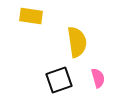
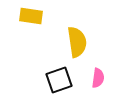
pink semicircle: rotated 24 degrees clockwise
